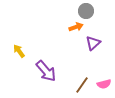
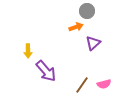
gray circle: moved 1 px right
yellow arrow: moved 9 px right; rotated 144 degrees counterclockwise
